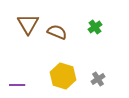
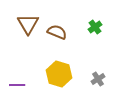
yellow hexagon: moved 4 px left, 2 px up
